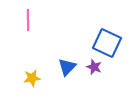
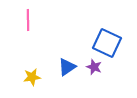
blue triangle: rotated 12 degrees clockwise
yellow star: moved 1 px up
